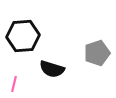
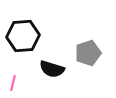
gray pentagon: moved 9 px left
pink line: moved 1 px left, 1 px up
